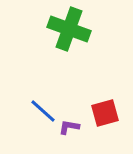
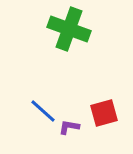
red square: moved 1 px left
